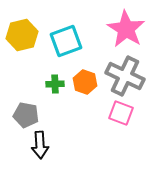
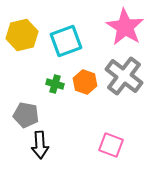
pink star: moved 1 px left, 2 px up
gray cross: moved 1 px left; rotated 12 degrees clockwise
green cross: rotated 18 degrees clockwise
pink square: moved 10 px left, 32 px down
